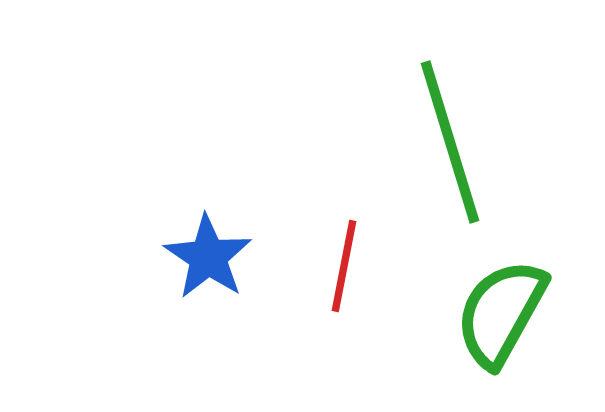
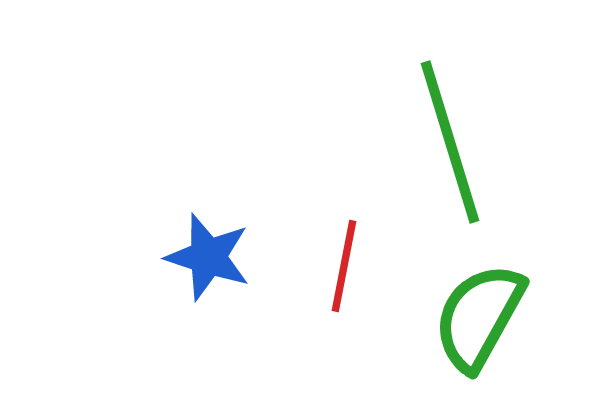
blue star: rotated 16 degrees counterclockwise
green semicircle: moved 22 px left, 4 px down
